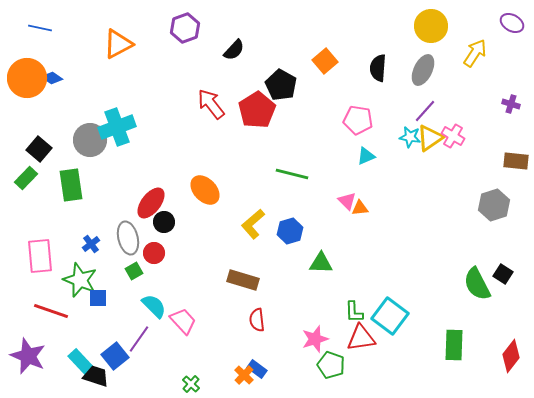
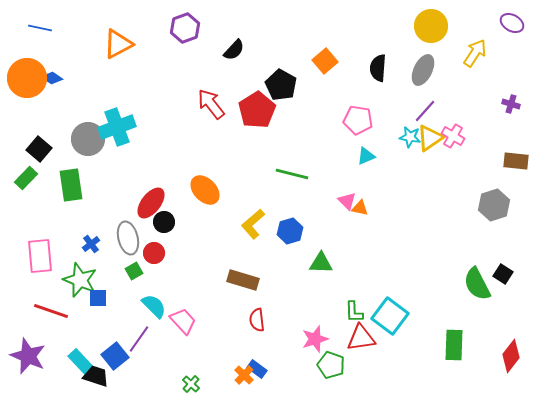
gray circle at (90, 140): moved 2 px left, 1 px up
orange triangle at (360, 208): rotated 18 degrees clockwise
